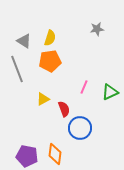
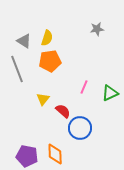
yellow semicircle: moved 3 px left
green triangle: moved 1 px down
yellow triangle: rotated 24 degrees counterclockwise
red semicircle: moved 1 px left, 2 px down; rotated 28 degrees counterclockwise
orange diamond: rotated 10 degrees counterclockwise
